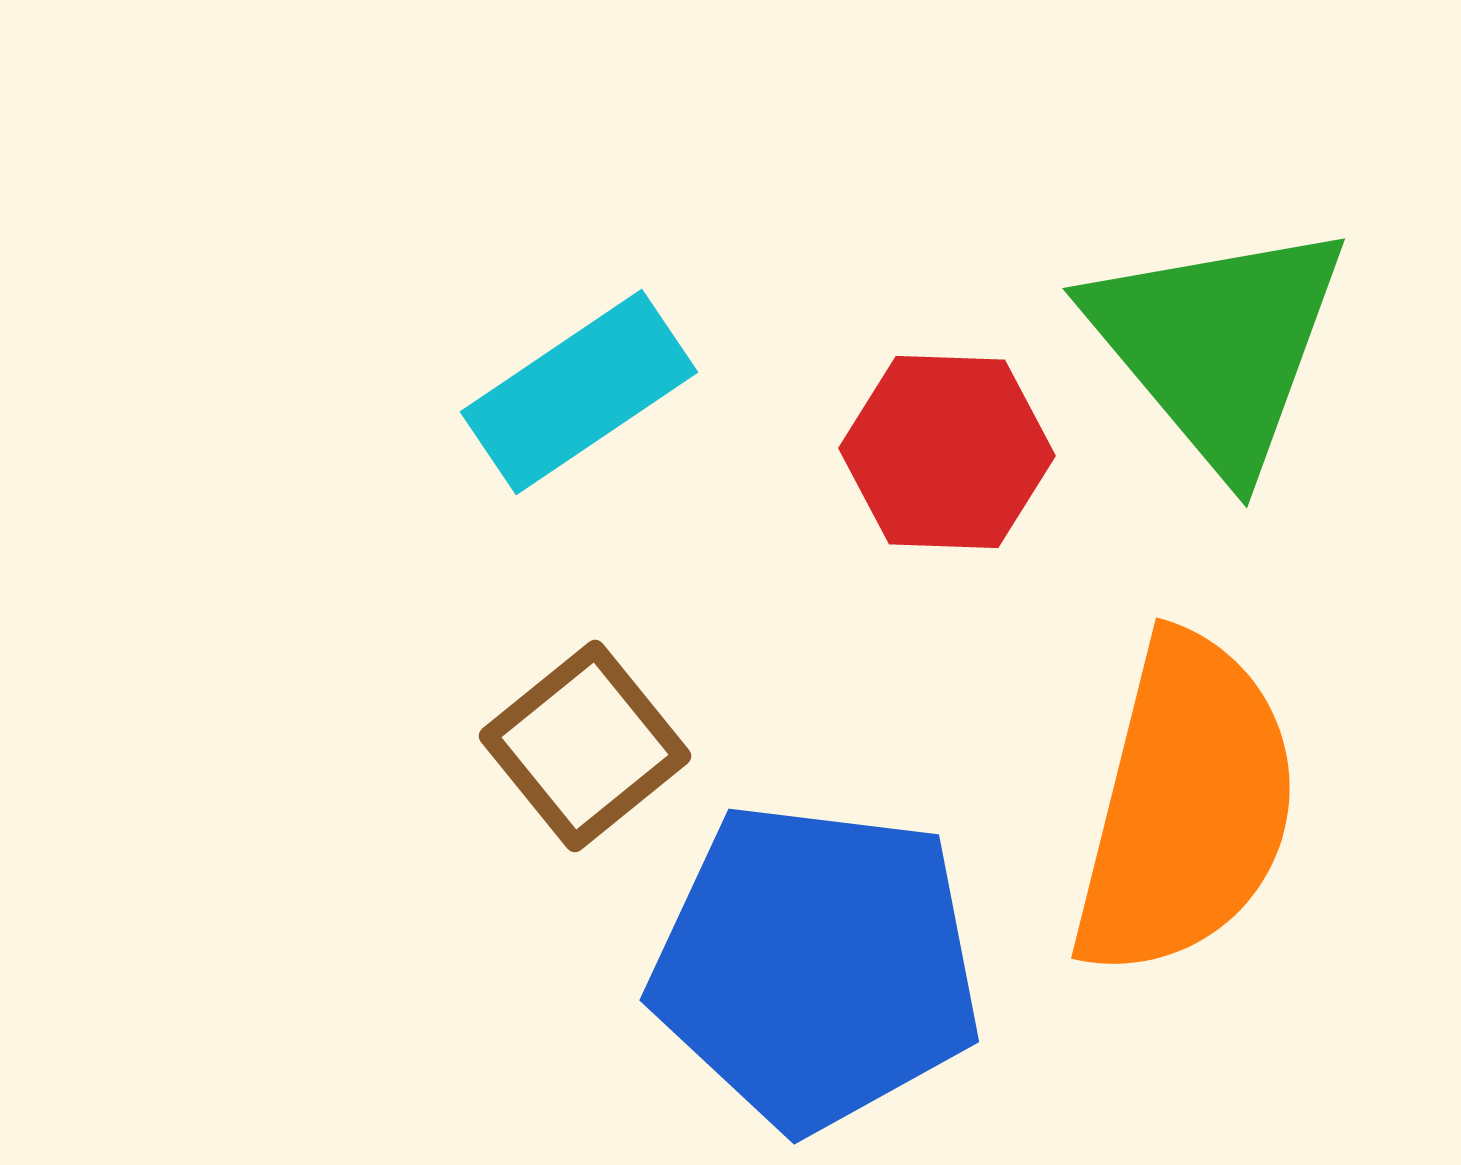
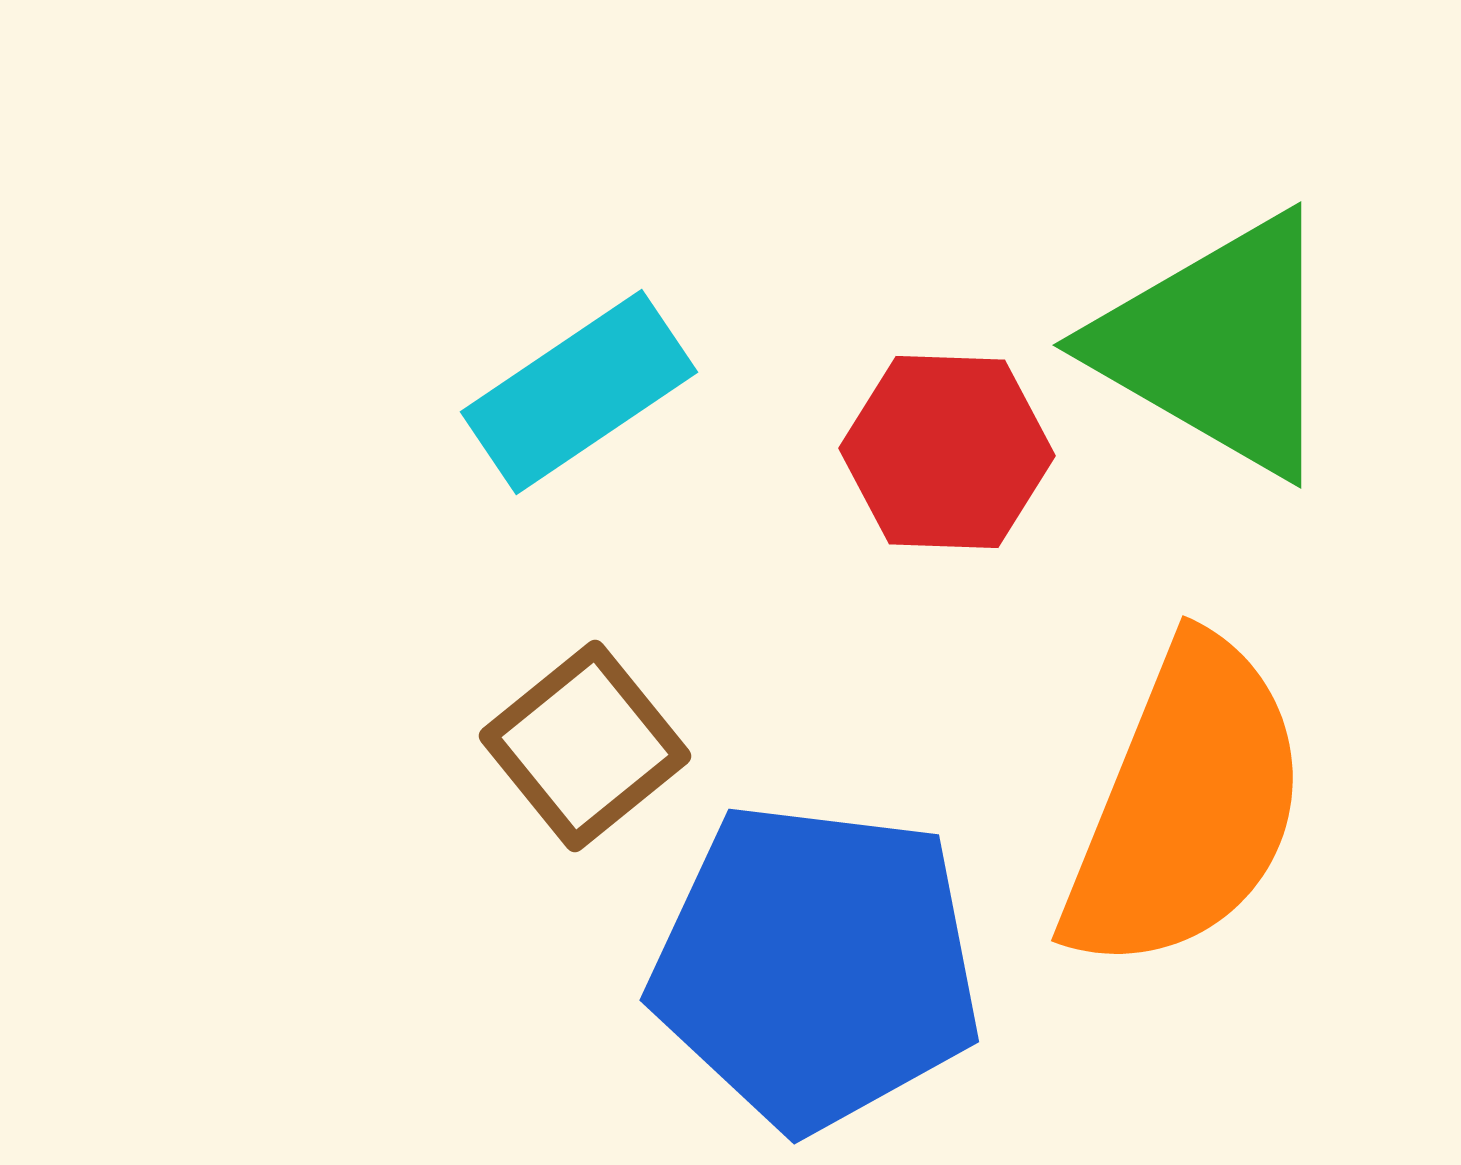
green triangle: rotated 20 degrees counterclockwise
orange semicircle: rotated 8 degrees clockwise
